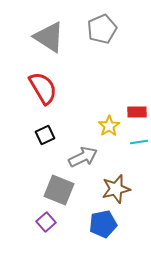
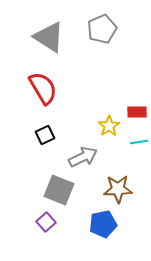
brown star: moved 2 px right; rotated 12 degrees clockwise
